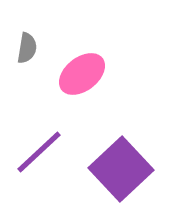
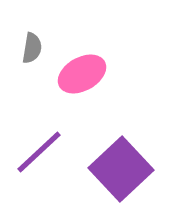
gray semicircle: moved 5 px right
pink ellipse: rotated 9 degrees clockwise
